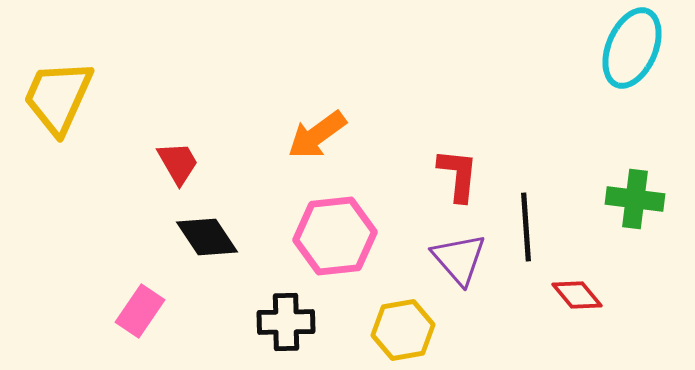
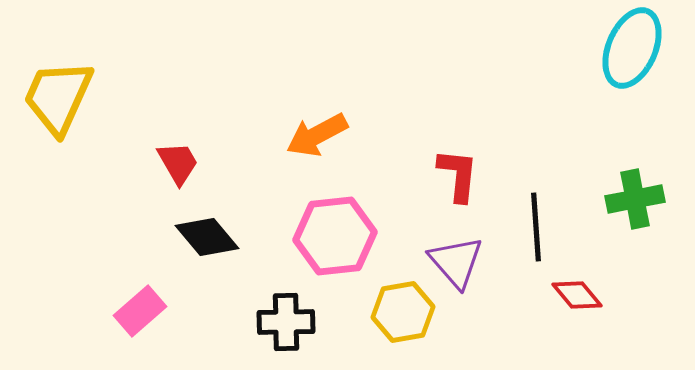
orange arrow: rotated 8 degrees clockwise
green cross: rotated 18 degrees counterclockwise
black line: moved 10 px right
black diamond: rotated 6 degrees counterclockwise
purple triangle: moved 3 px left, 3 px down
pink rectangle: rotated 15 degrees clockwise
yellow hexagon: moved 18 px up
